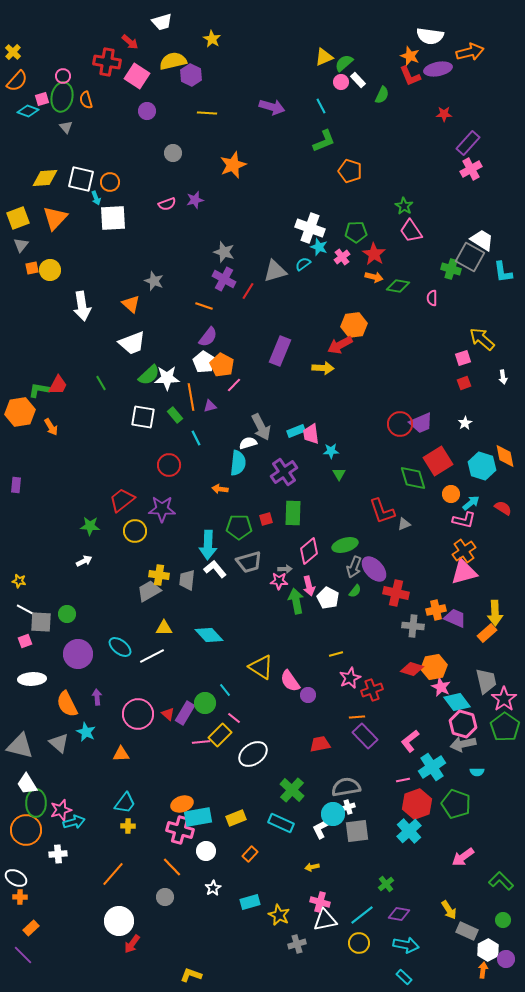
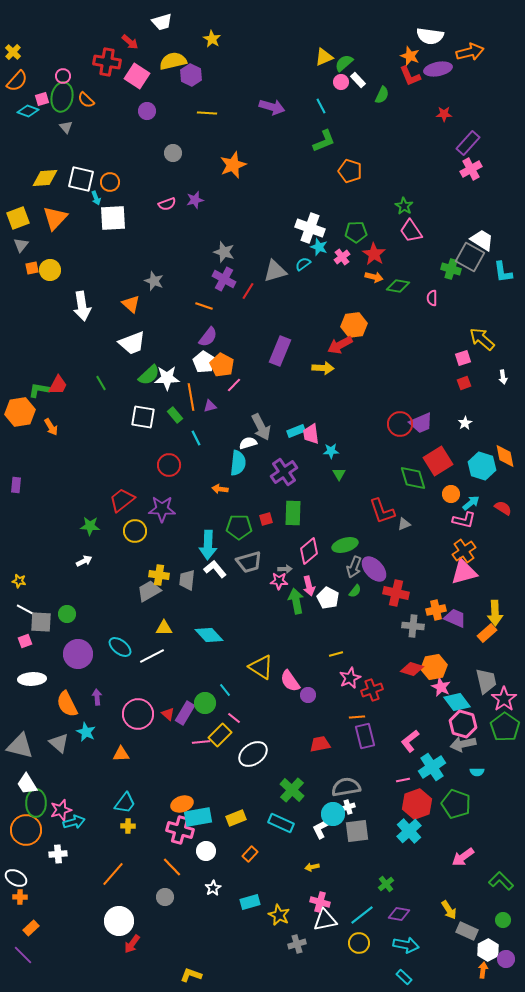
orange semicircle at (86, 100): rotated 30 degrees counterclockwise
purple rectangle at (365, 736): rotated 30 degrees clockwise
